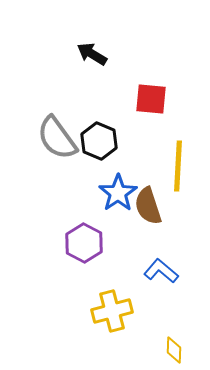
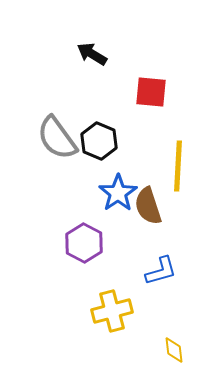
red square: moved 7 px up
blue L-shape: rotated 124 degrees clockwise
yellow diamond: rotated 8 degrees counterclockwise
